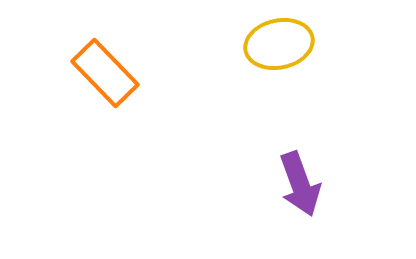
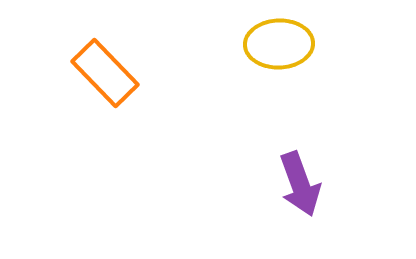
yellow ellipse: rotated 10 degrees clockwise
